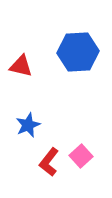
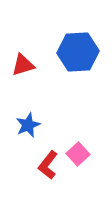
red triangle: moved 2 px right, 1 px up; rotated 30 degrees counterclockwise
pink square: moved 3 px left, 2 px up
red L-shape: moved 1 px left, 3 px down
